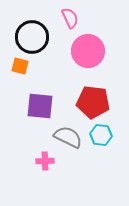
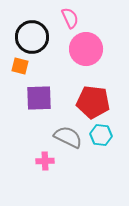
pink circle: moved 2 px left, 2 px up
purple square: moved 1 px left, 8 px up; rotated 8 degrees counterclockwise
